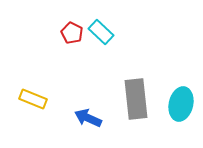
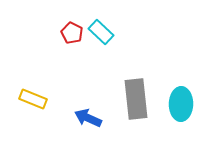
cyan ellipse: rotated 12 degrees counterclockwise
